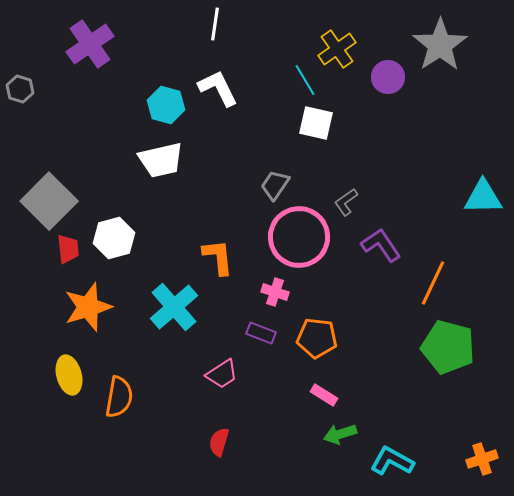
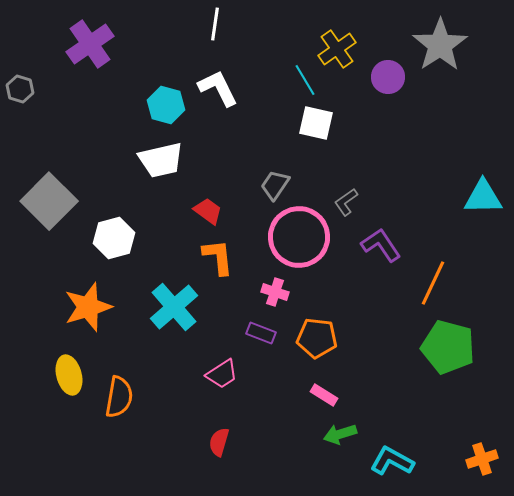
red trapezoid: moved 140 px right, 38 px up; rotated 48 degrees counterclockwise
